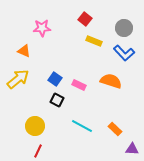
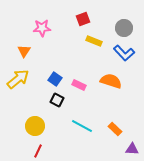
red square: moved 2 px left; rotated 32 degrees clockwise
orange triangle: rotated 40 degrees clockwise
